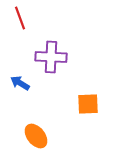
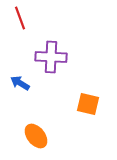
orange square: rotated 15 degrees clockwise
